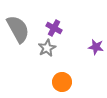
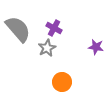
gray semicircle: rotated 12 degrees counterclockwise
